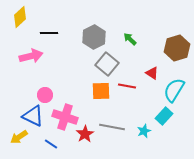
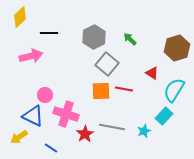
red line: moved 3 px left, 3 px down
pink cross: moved 1 px right, 3 px up
blue line: moved 4 px down
